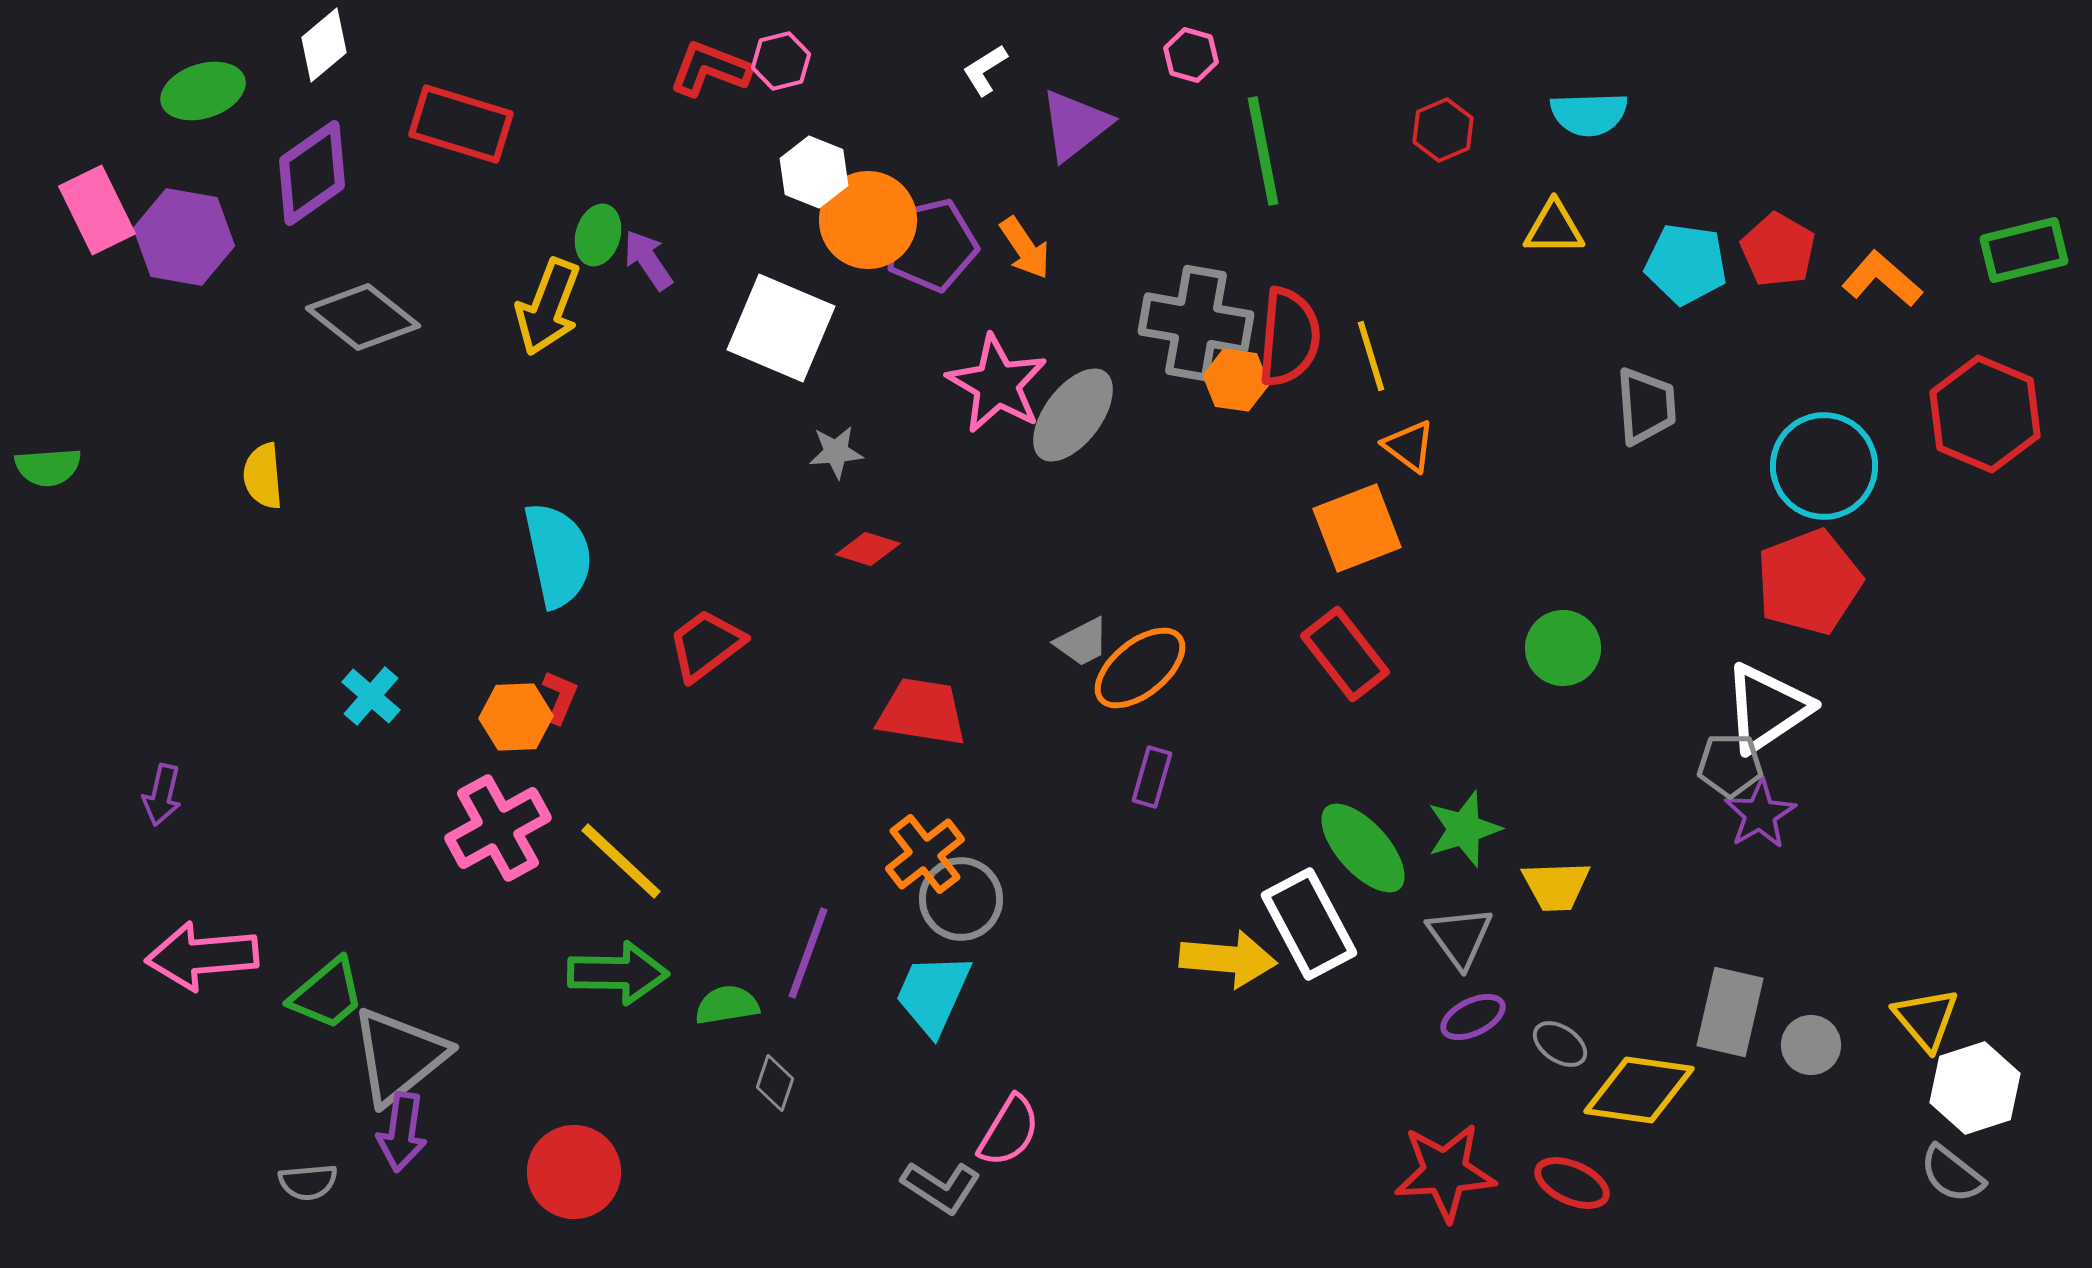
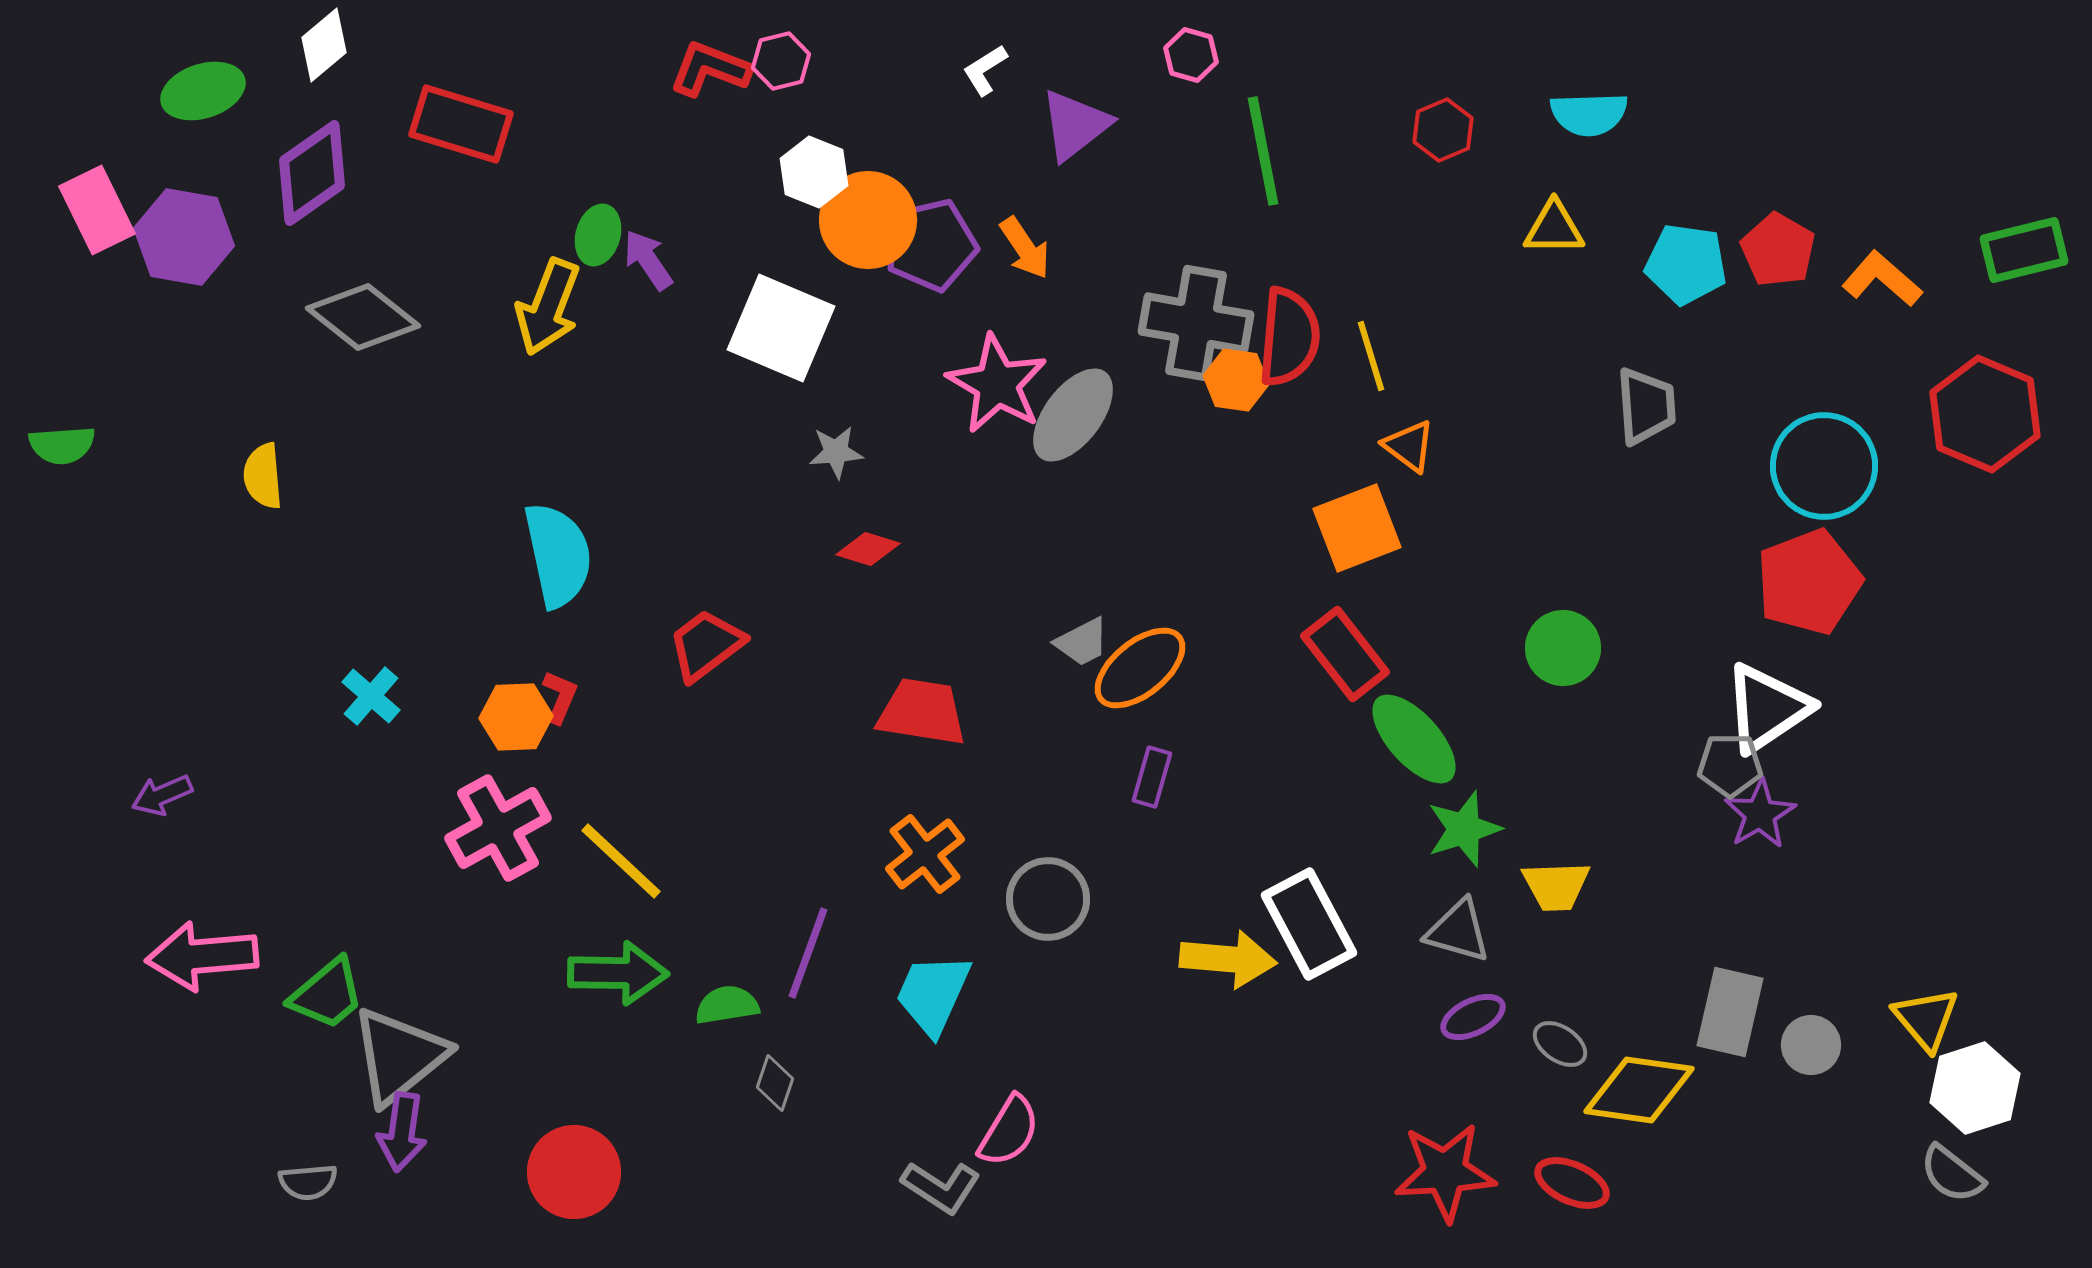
green semicircle at (48, 467): moved 14 px right, 22 px up
purple arrow at (162, 795): rotated 54 degrees clockwise
green ellipse at (1363, 848): moved 51 px right, 109 px up
gray circle at (961, 899): moved 87 px right
gray triangle at (1460, 937): moved 2 px left, 6 px up; rotated 38 degrees counterclockwise
